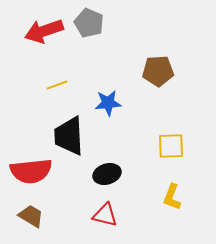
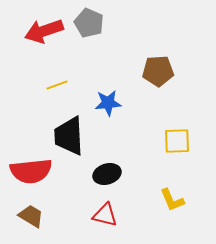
yellow square: moved 6 px right, 5 px up
yellow L-shape: moved 3 px down; rotated 44 degrees counterclockwise
